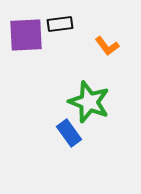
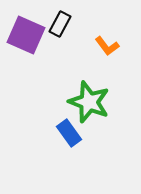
black rectangle: rotated 55 degrees counterclockwise
purple square: rotated 27 degrees clockwise
